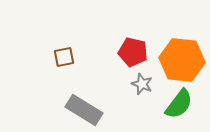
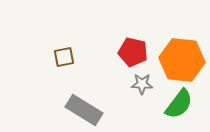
gray star: rotated 20 degrees counterclockwise
